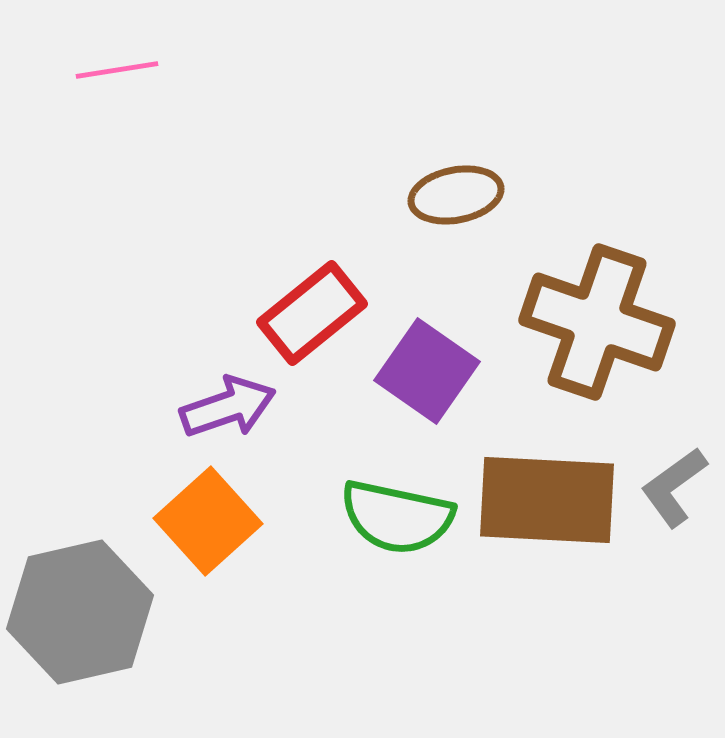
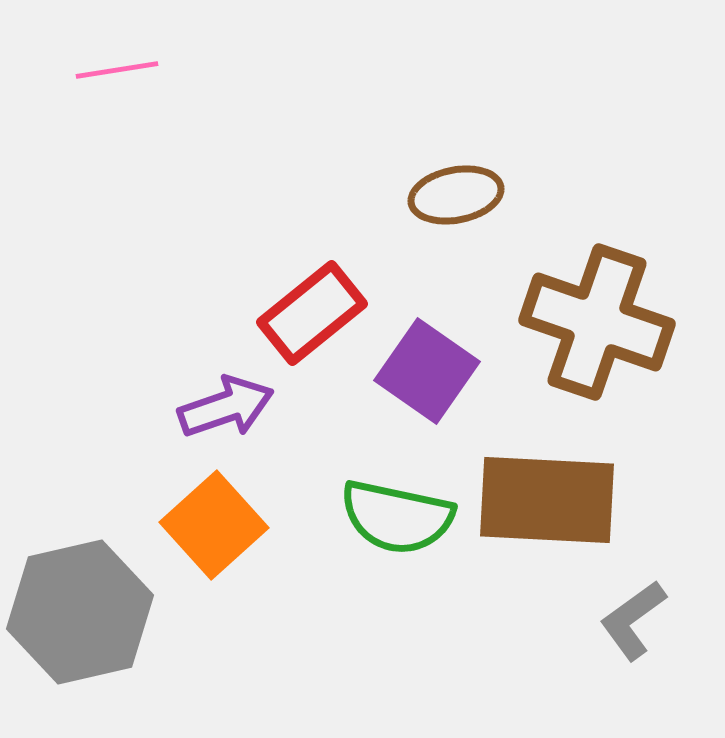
purple arrow: moved 2 px left
gray L-shape: moved 41 px left, 133 px down
orange square: moved 6 px right, 4 px down
